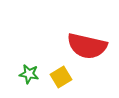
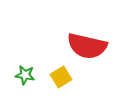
green star: moved 4 px left, 1 px down
